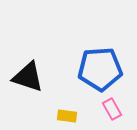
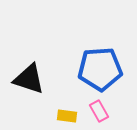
black triangle: moved 1 px right, 2 px down
pink rectangle: moved 13 px left, 2 px down
